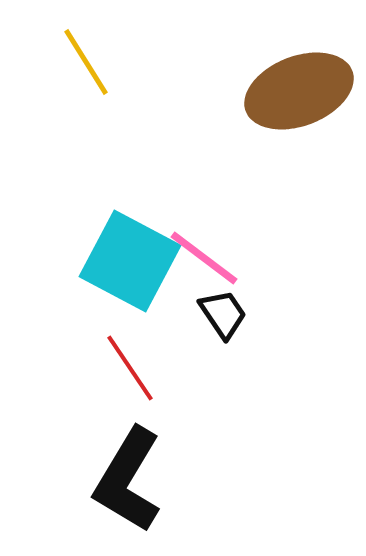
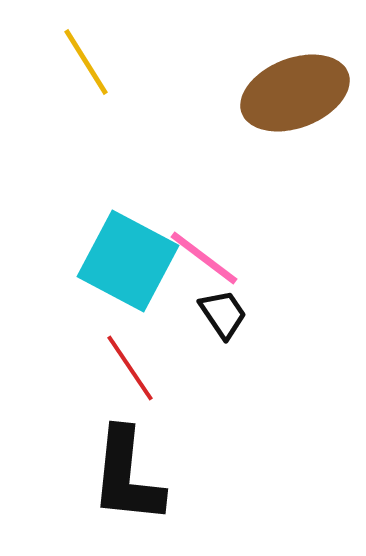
brown ellipse: moved 4 px left, 2 px down
cyan square: moved 2 px left
black L-shape: moved 1 px left, 4 px up; rotated 25 degrees counterclockwise
